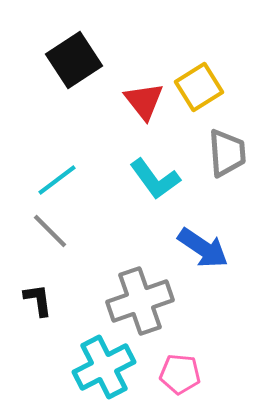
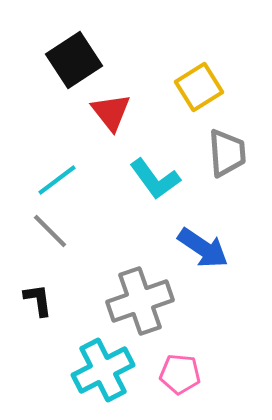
red triangle: moved 33 px left, 11 px down
cyan cross: moved 1 px left, 3 px down
